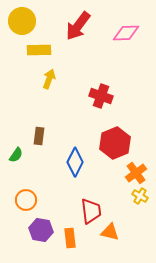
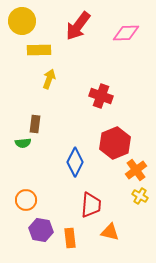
brown rectangle: moved 4 px left, 12 px up
green semicircle: moved 7 px right, 12 px up; rotated 49 degrees clockwise
orange cross: moved 3 px up
red trapezoid: moved 6 px up; rotated 12 degrees clockwise
